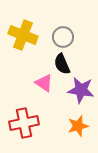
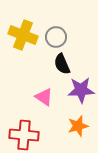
gray circle: moved 7 px left
pink triangle: moved 14 px down
purple star: rotated 12 degrees counterclockwise
red cross: moved 12 px down; rotated 16 degrees clockwise
